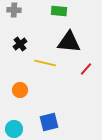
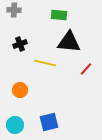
green rectangle: moved 4 px down
black cross: rotated 16 degrees clockwise
cyan circle: moved 1 px right, 4 px up
